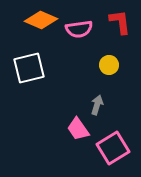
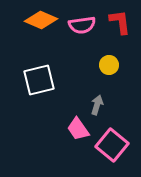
pink semicircle: moved 3 px right, 4 px up
white square: moved 10 px right, 12 px down
pink square: moved 1 px left, 3 px up; rotated 20 degrees counterclockwise
